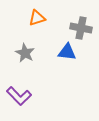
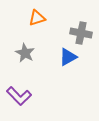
gray cross: moved 5 px down
blue triangle: moved 1 px right, 5 px down; rotated 36 degrees counterclockwise
